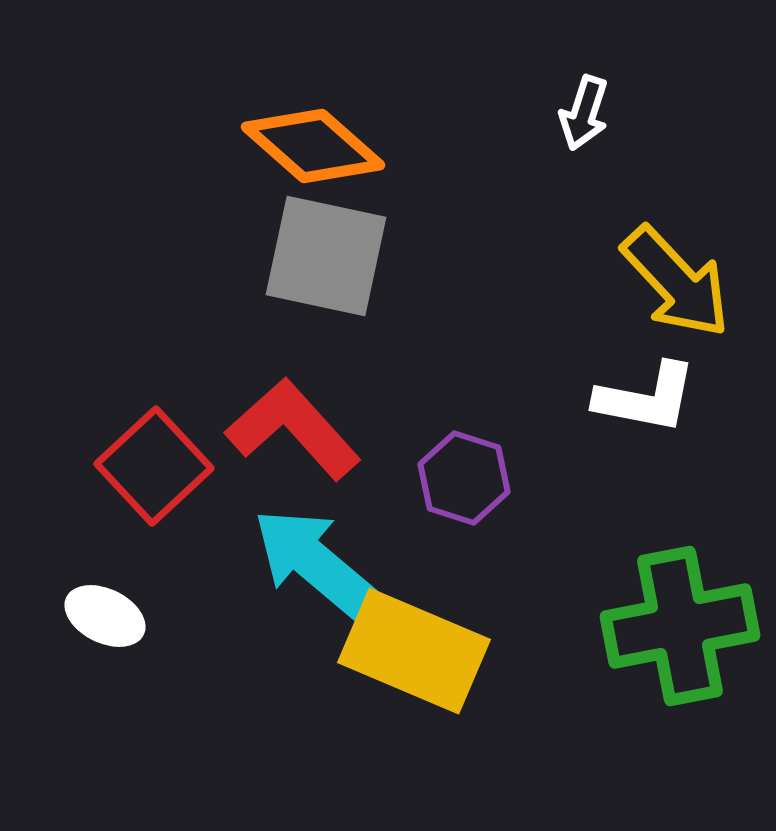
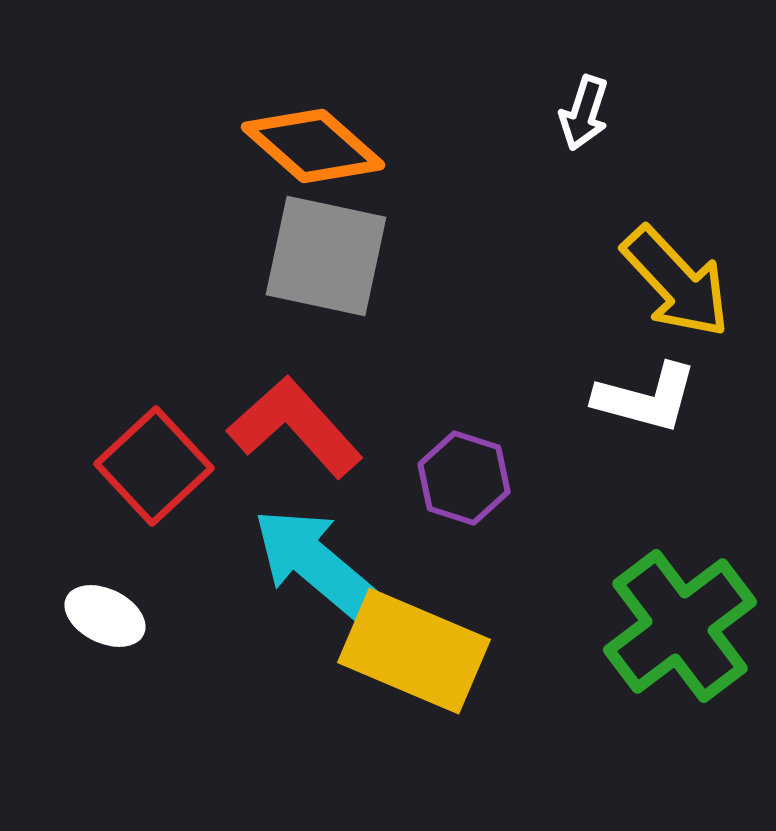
white L-shape: rotated 4 degrees clockwise
red L-shape: moved 2 px right, 2 px up
green cross: rotated 26 degrees counterclockwise
